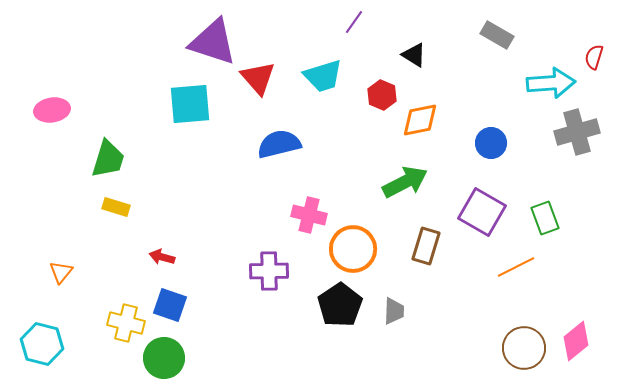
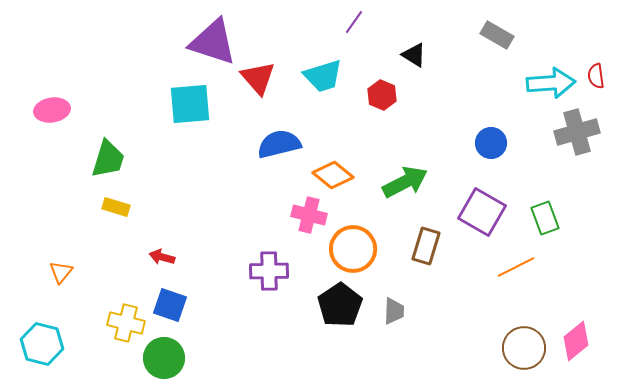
red semicircle: moved 2 px right, 19 px down; rotated 25 degrees counterclockwise
orange diamond: moved 87 px left, 55 px down; rotated 51 degrees clockwise
